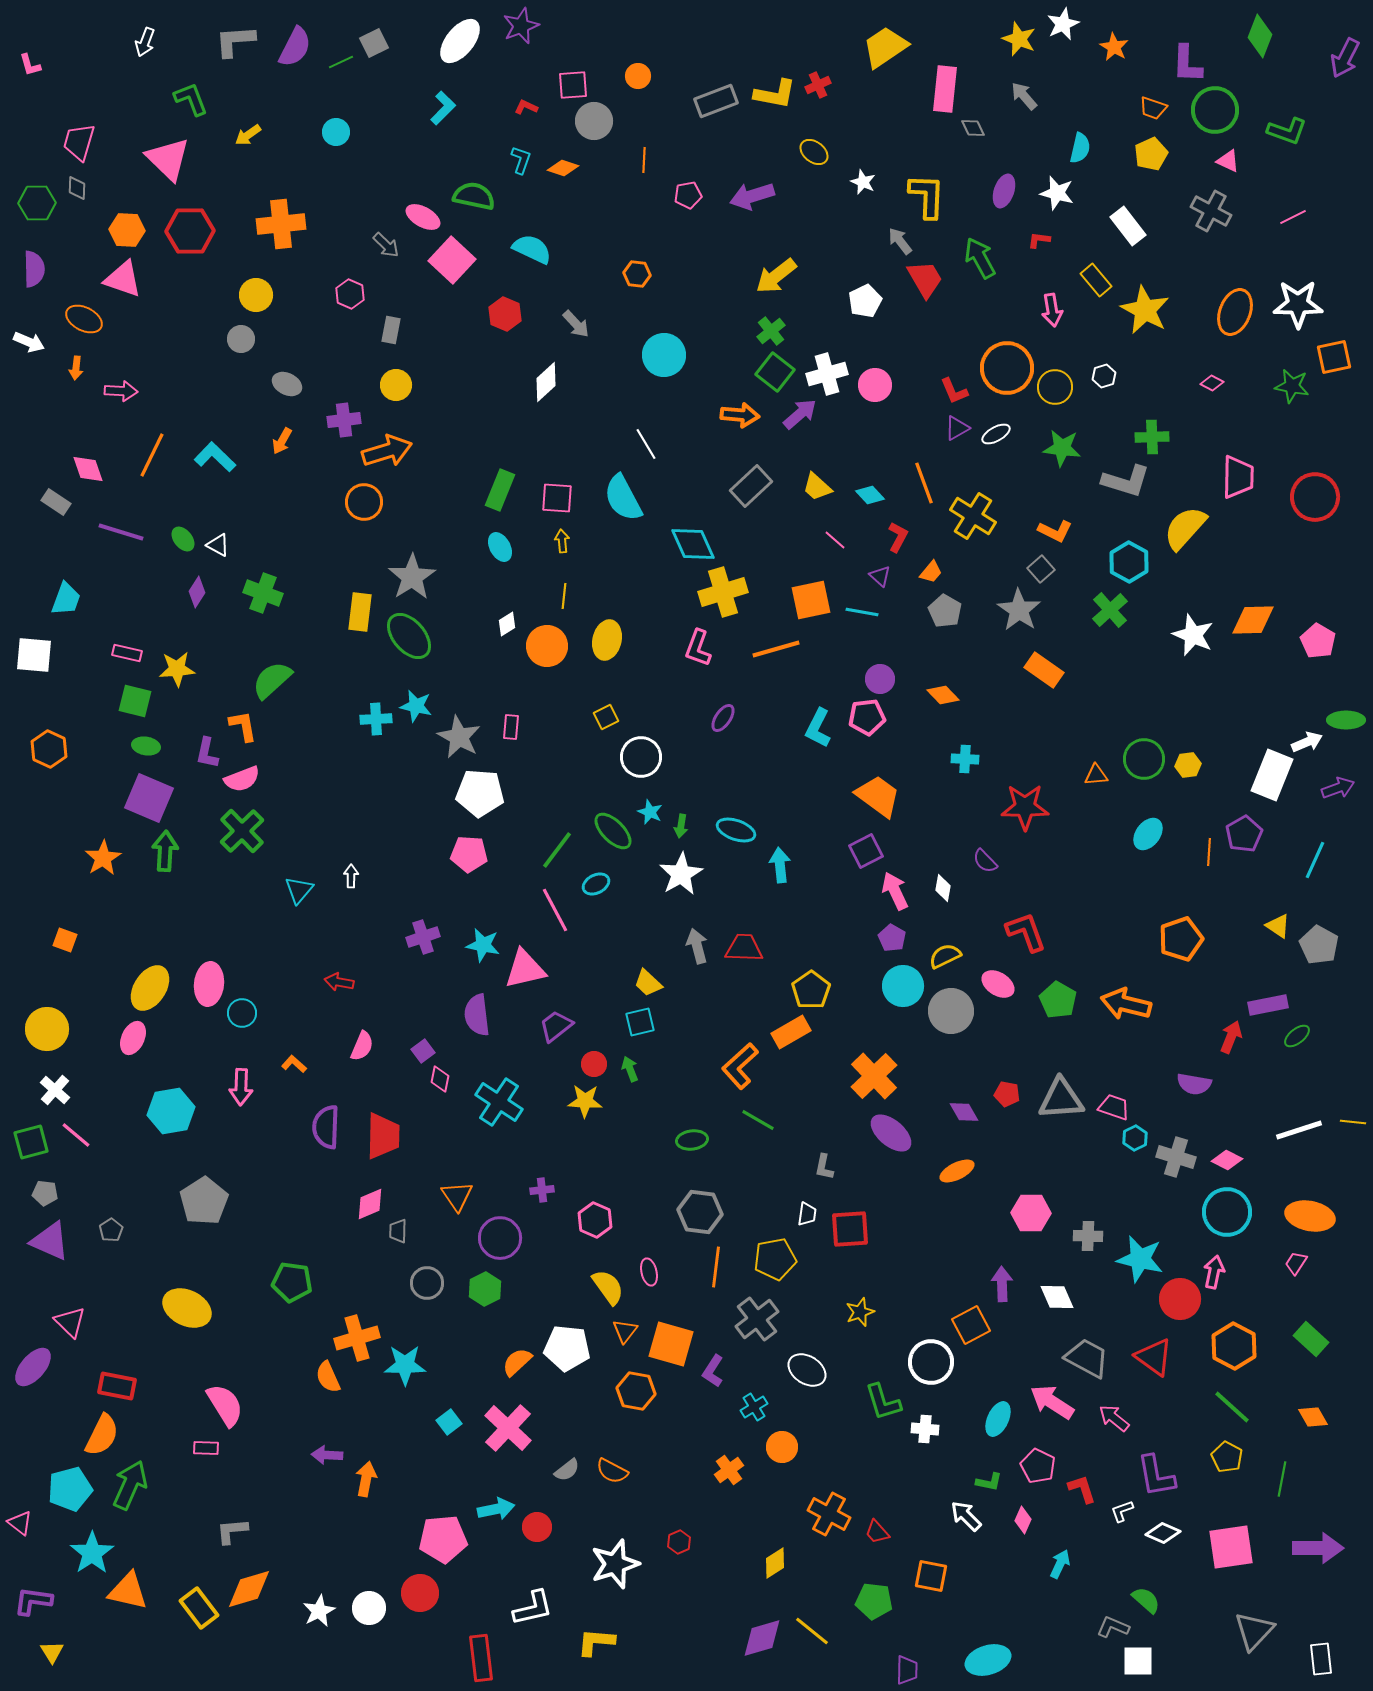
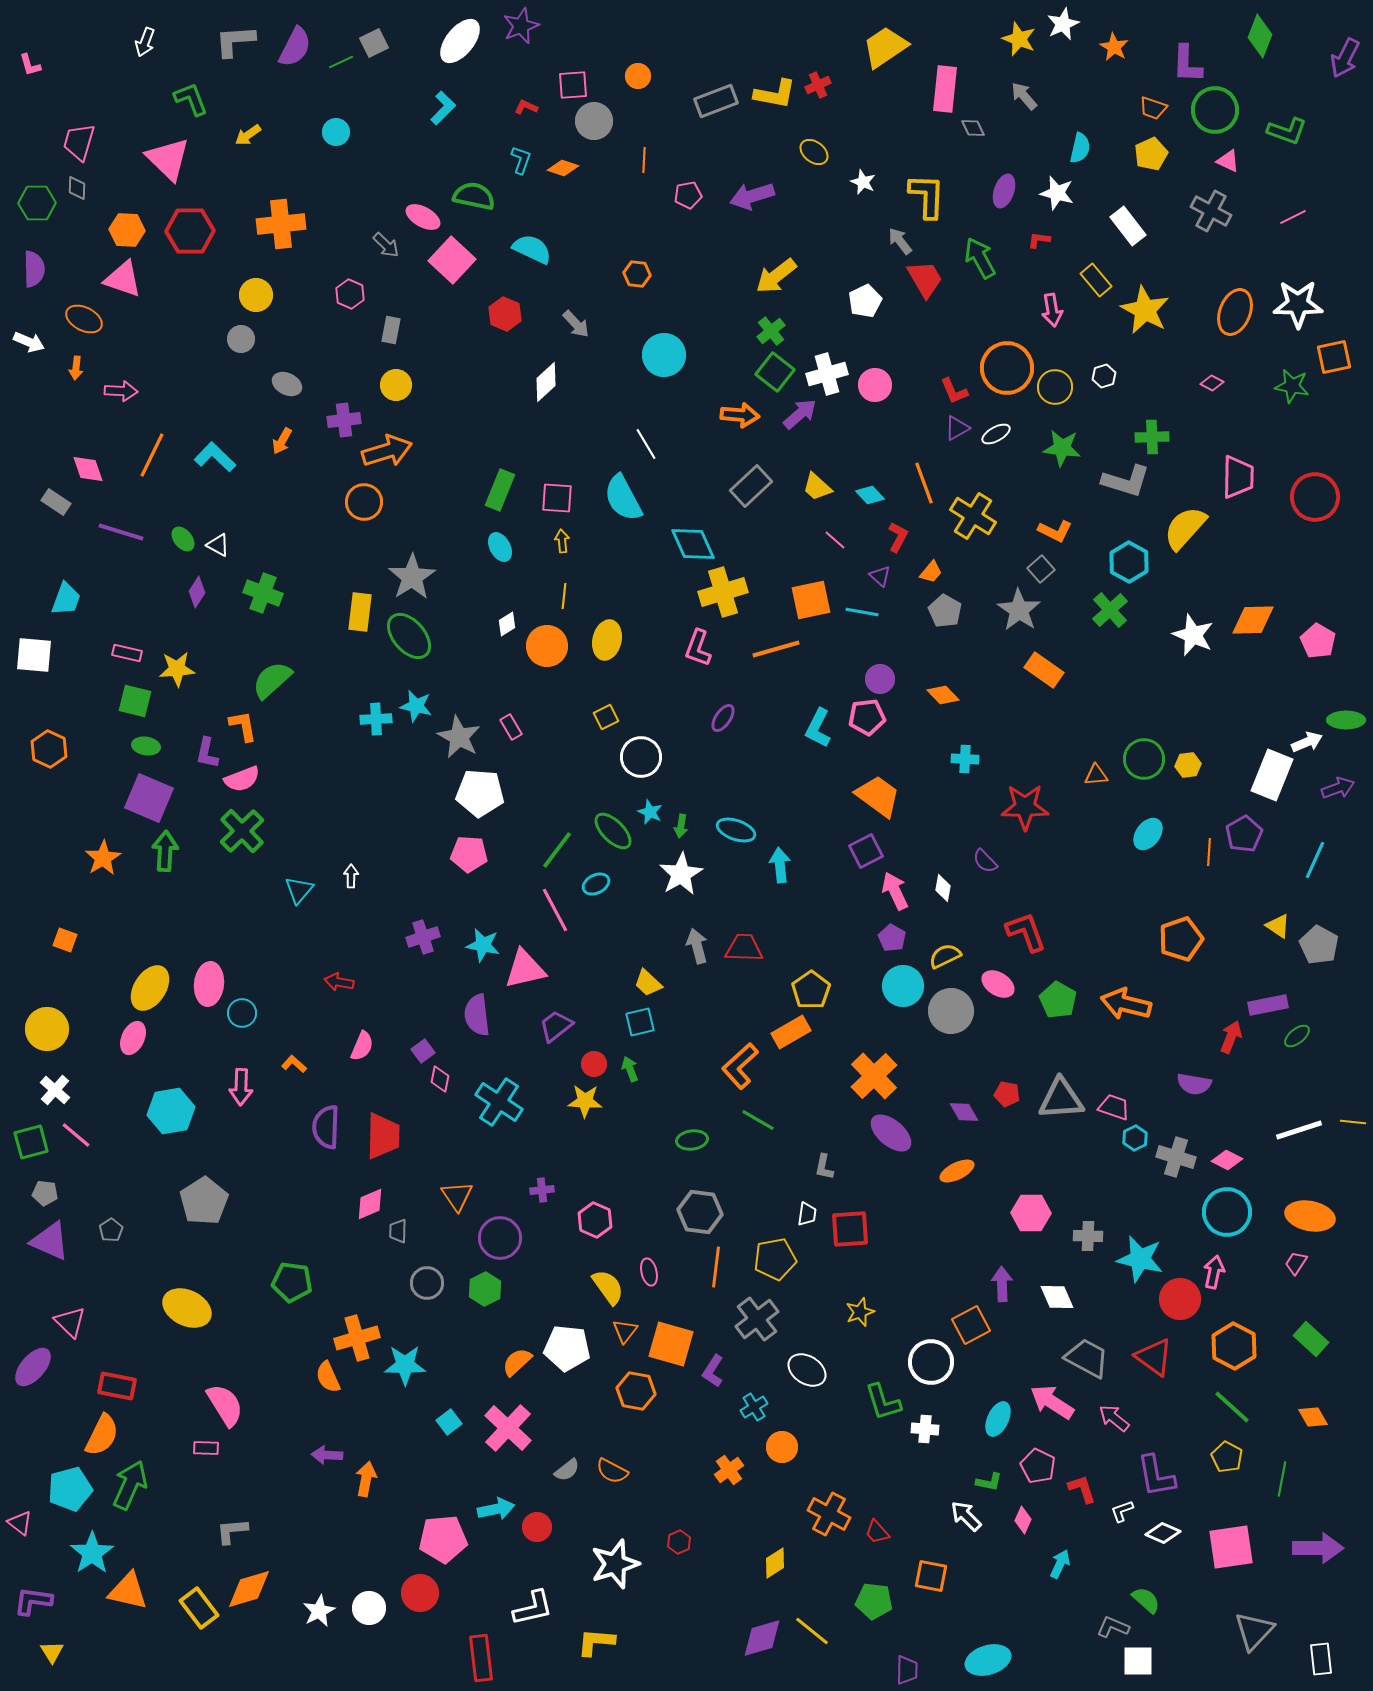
pink rectangle at (511, 727): rotated 35 degrees counterclockwise
